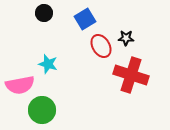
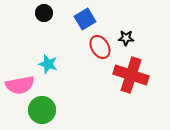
red ellipse: moved 1 px left, 1 px down
